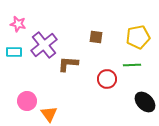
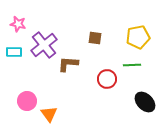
brown square: moved 1 px left, 1 px down
